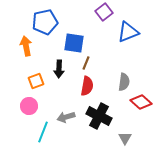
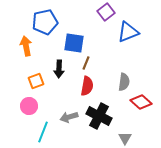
purple square: moved 2 px right
gray arrow: moved 3 px right
